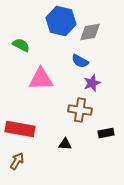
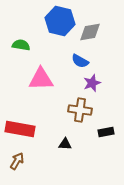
blue hexagon: moved 1 px left
green semicircle: rotated 18 degrees counterclockwise
black rectangle: moved 1 px up
